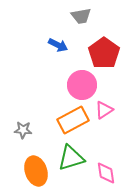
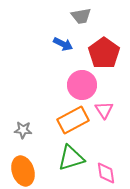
blue arrow: moved 5 px right, 1 px up
pink triangle: rotated 30 degrees counterclockwise
orange ellipse: moved 13 px left
